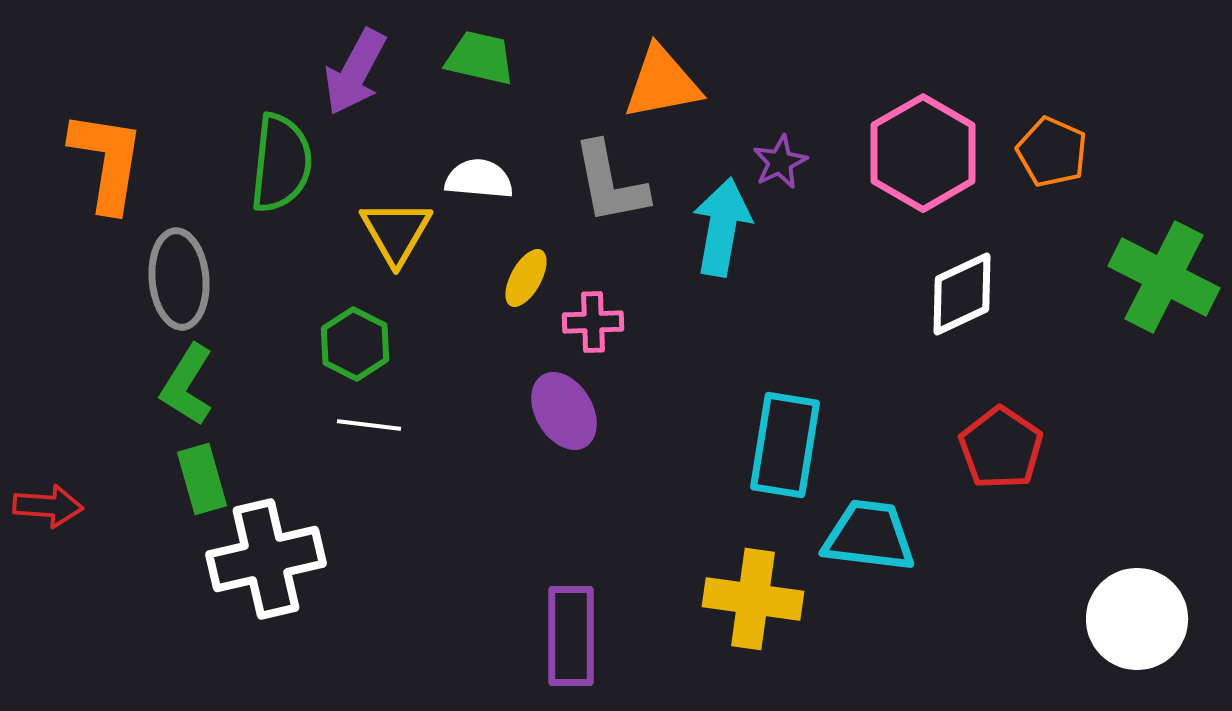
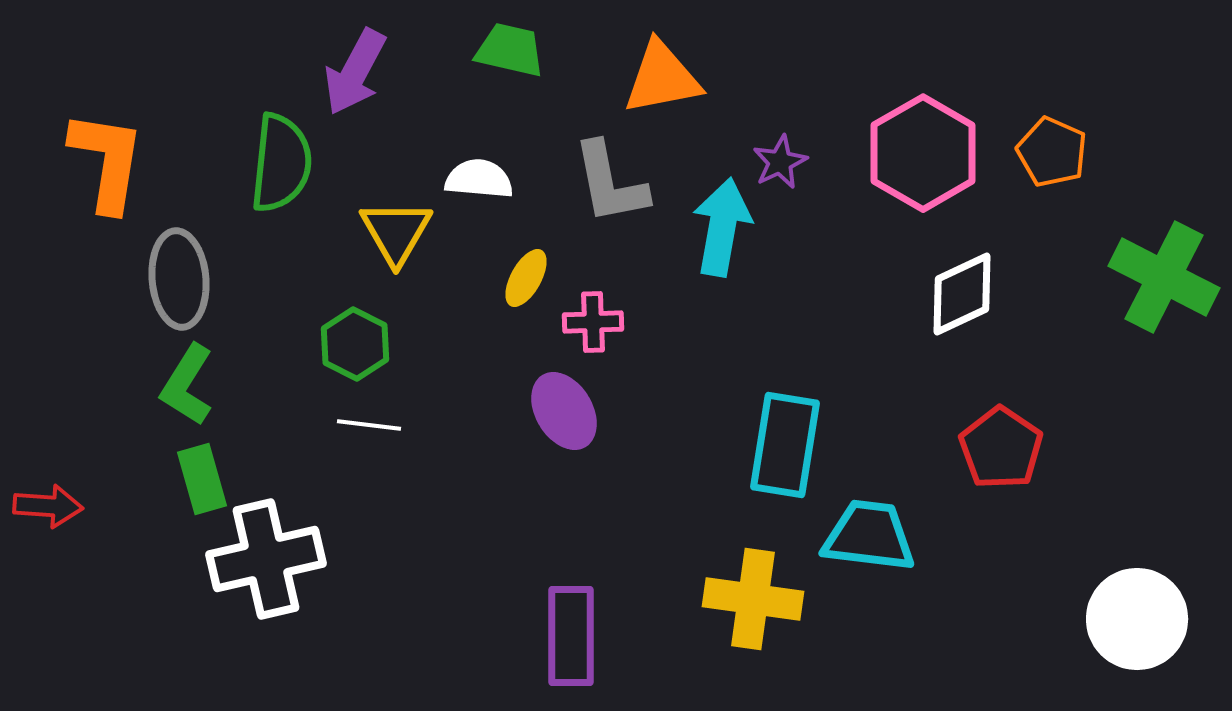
green trapezoid: moved 30 px right, 8 px up
orange triangle: moved 5 px up
